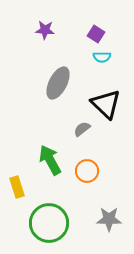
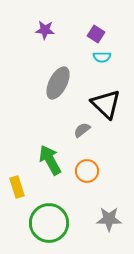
gray semicircle: moved 1 px down
